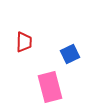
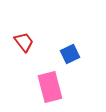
red trapezoid: rotated 40 degrees counterclockwise
